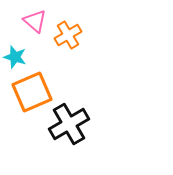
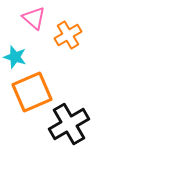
pink triangle: moved 1 px left, 3 px up
